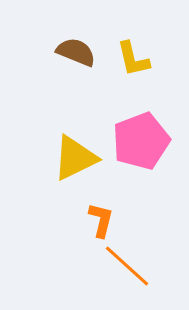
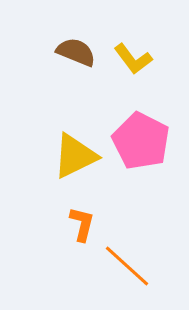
yellow L-shape: rotated 24 degrees counterclockwise
pink pentagon: rotated 24 degrees counterclockwise
yellow triangle: moved 2 px up
orange L-shape: moved 19 px left, 4 px down
